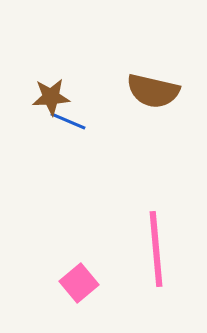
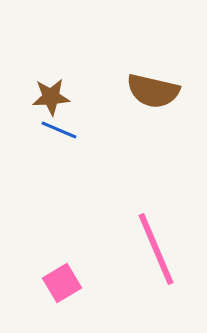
blue line: moved 9 px left, 9 px down
pink line: rotated 18 degrees counterclockwise
pink square: moved 17 px left; rotated 9 degrees clockwise
